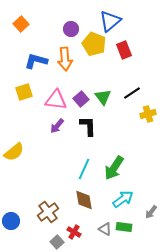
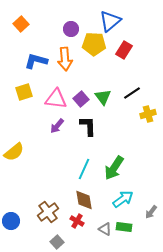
yellow pentagon: rotated 20 degrees counterclockwise
red rectangle: rotated 54 degrees clockwise
pink triangle: moved 1 px up
red cross: moved 3 px right, 11 px up
